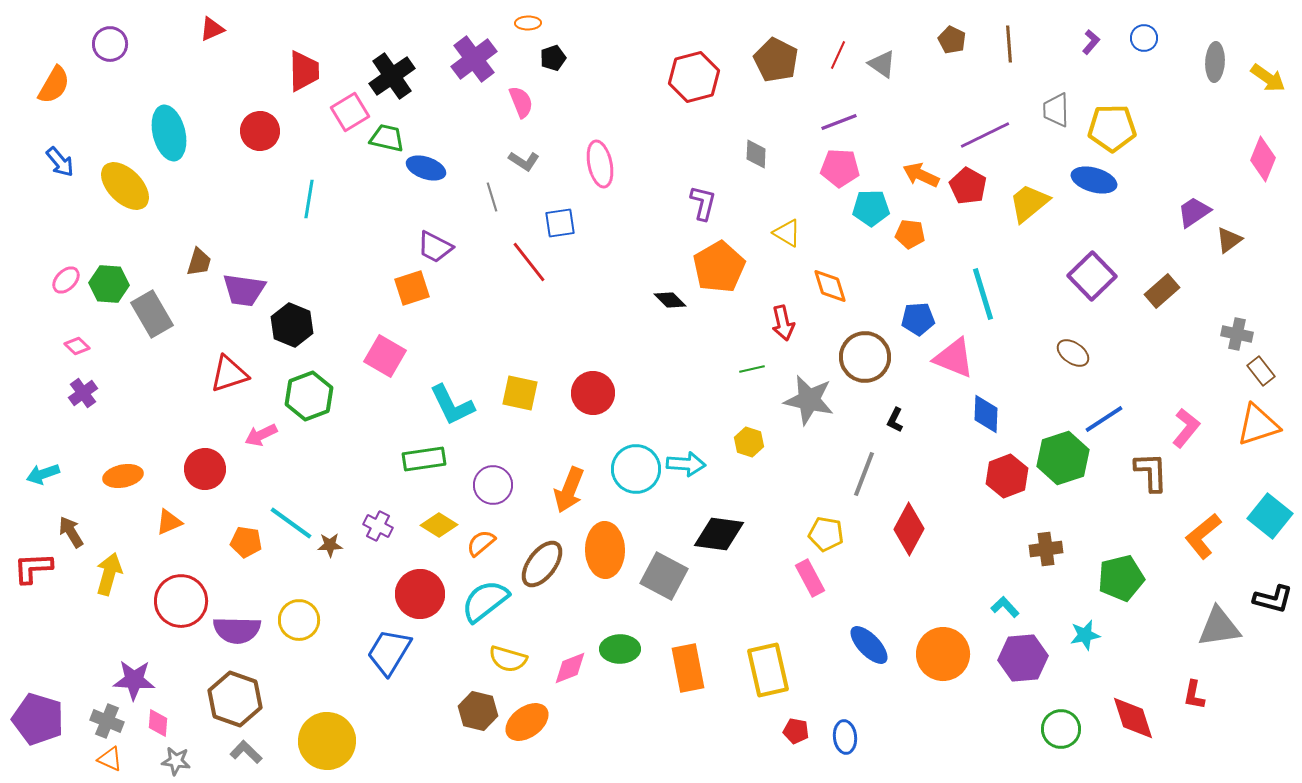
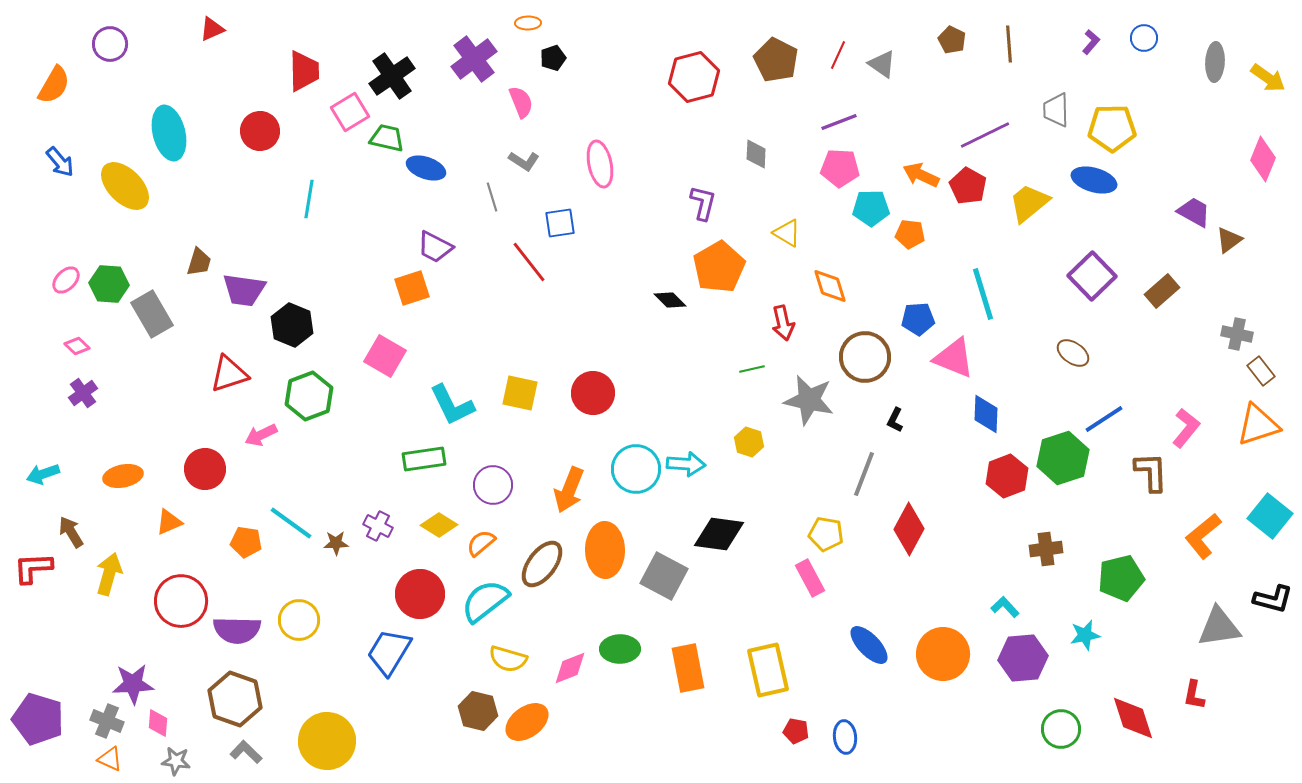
purple trapezoid at (1194, 212): rotated 63 degrees clockwise
brown star at (330, 545): moved 6 px right, 2 px up
purple star at (134, 680): moved 1 px left, 4 px down; rotated 6 degrees counterclockwise
